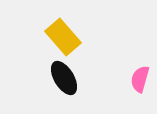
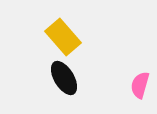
pink semicircle: moved 6 px down
